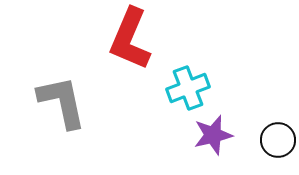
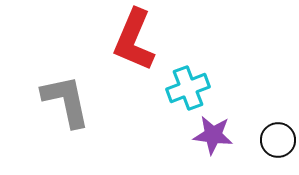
red L-shape: moved 4 px right, 1 px down
gray L-shape: moved 4 px right, 1 px up
purple star: rotated 21 degrees clockwise
